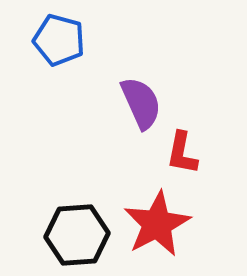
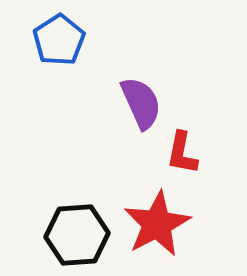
blue pentagon: rotated 24 degrees clockwise
